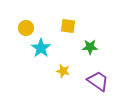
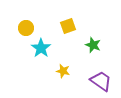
yellow square: rotated 28 degrees counterclockwise
green star: moved 3 px right, 2 px up; rotated 21 degrees clockwise
purple trapezoid: moved 3 px right
